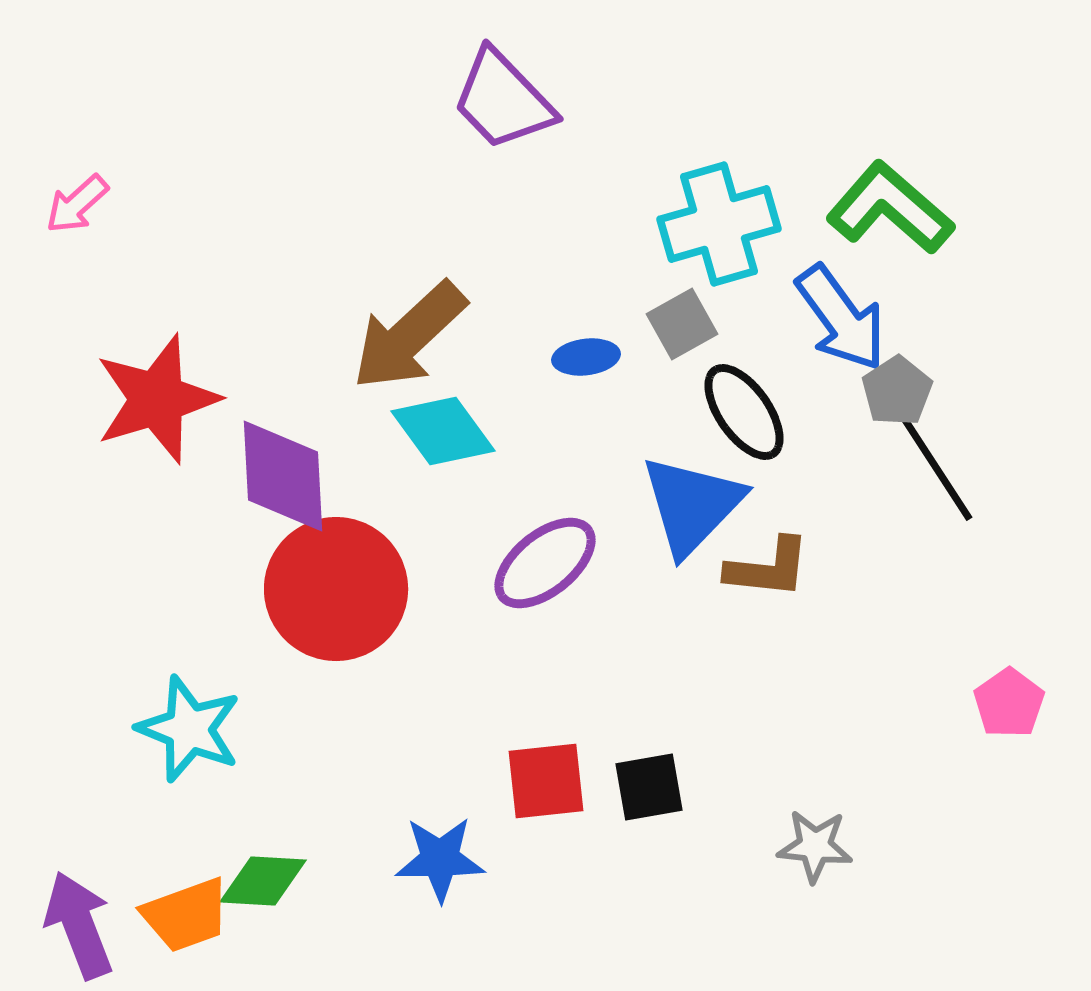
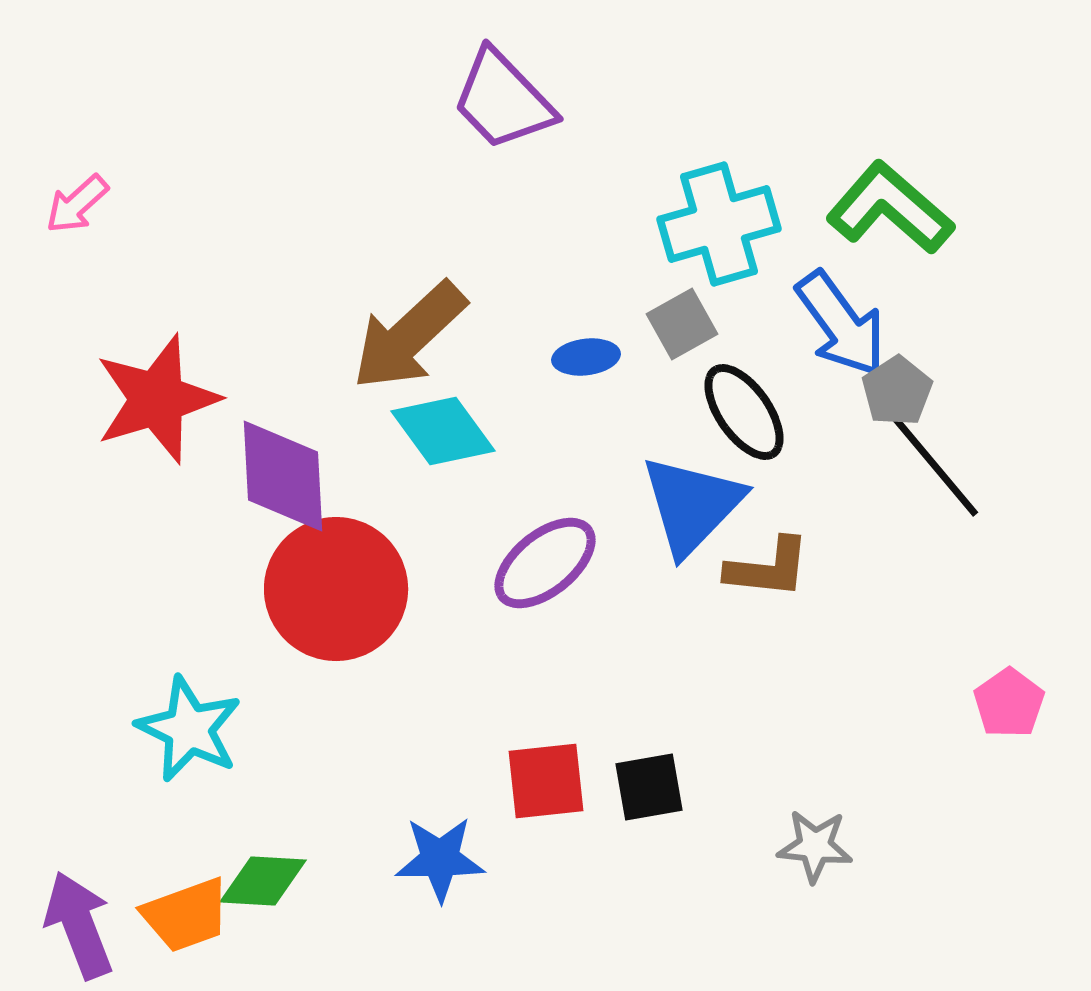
blue arrow: moved 6 px down
black line: rotated 7 degrees counterclockwise
cyan star: rotated 4 degrees clockwise
